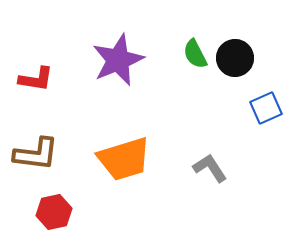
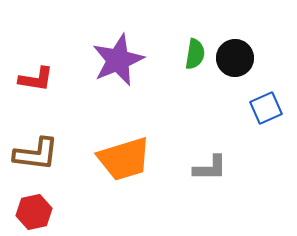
green semicircle: rotated 144 degrees counterclockwise
gray L-shape: rotated 123 degrees clockwise
red hexagon: moved 20 px left
